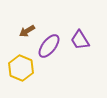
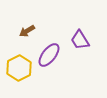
purple ellipse: moved 9 px down
yellow hexagon: moved 2 px left; rotated 10 degrees clockwise
